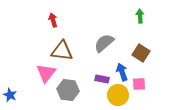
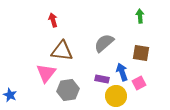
brown square: rotated 24 degrees counterclockwise
pink square: moved 1 px up; rotated 24 degrees counterclockwise
gray hexagon: rotated 15 degrees counterclockwise
yellow circle: moved 2 px left, 1 px down
